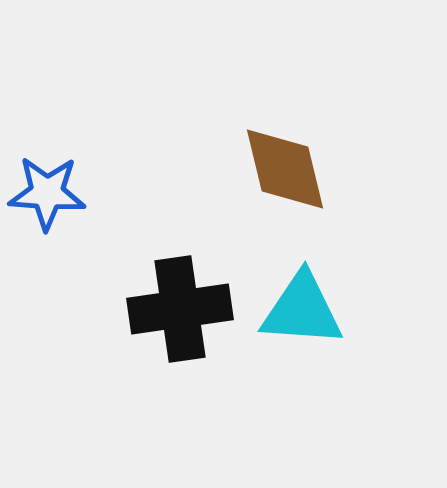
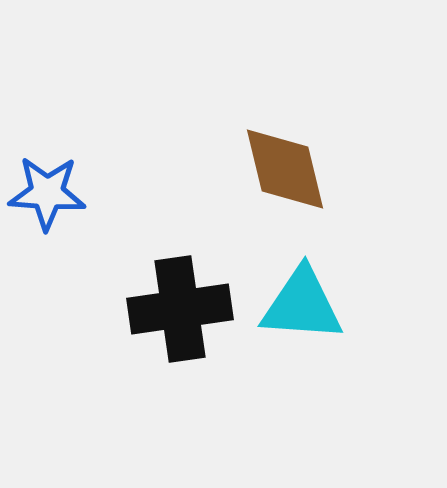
cyan triangle: moved 5 px up
